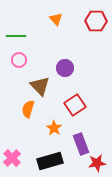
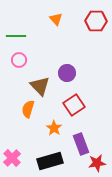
purple circle: moved 2 px right, 5 px down
red square: moved 1 px left
